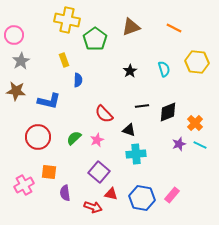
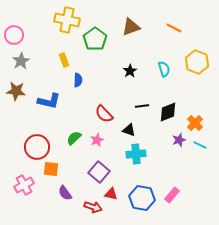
yellow hexagon: rotated 15 degrees clockwise
red circle: moved 1 px left, 10 px down
purple star: moved 4 px up
orange square: moved 2 px right, 3 px up
purple semicircle: rotated 28 degrees counterclockwise
